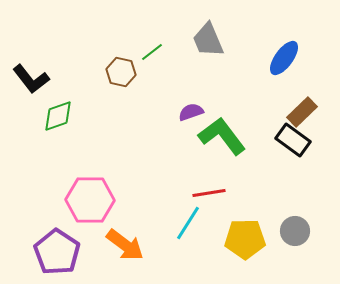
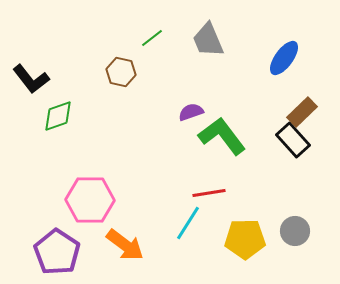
green line: moved 14 px up
black rectangle: rotated 12 degrees clockwise
